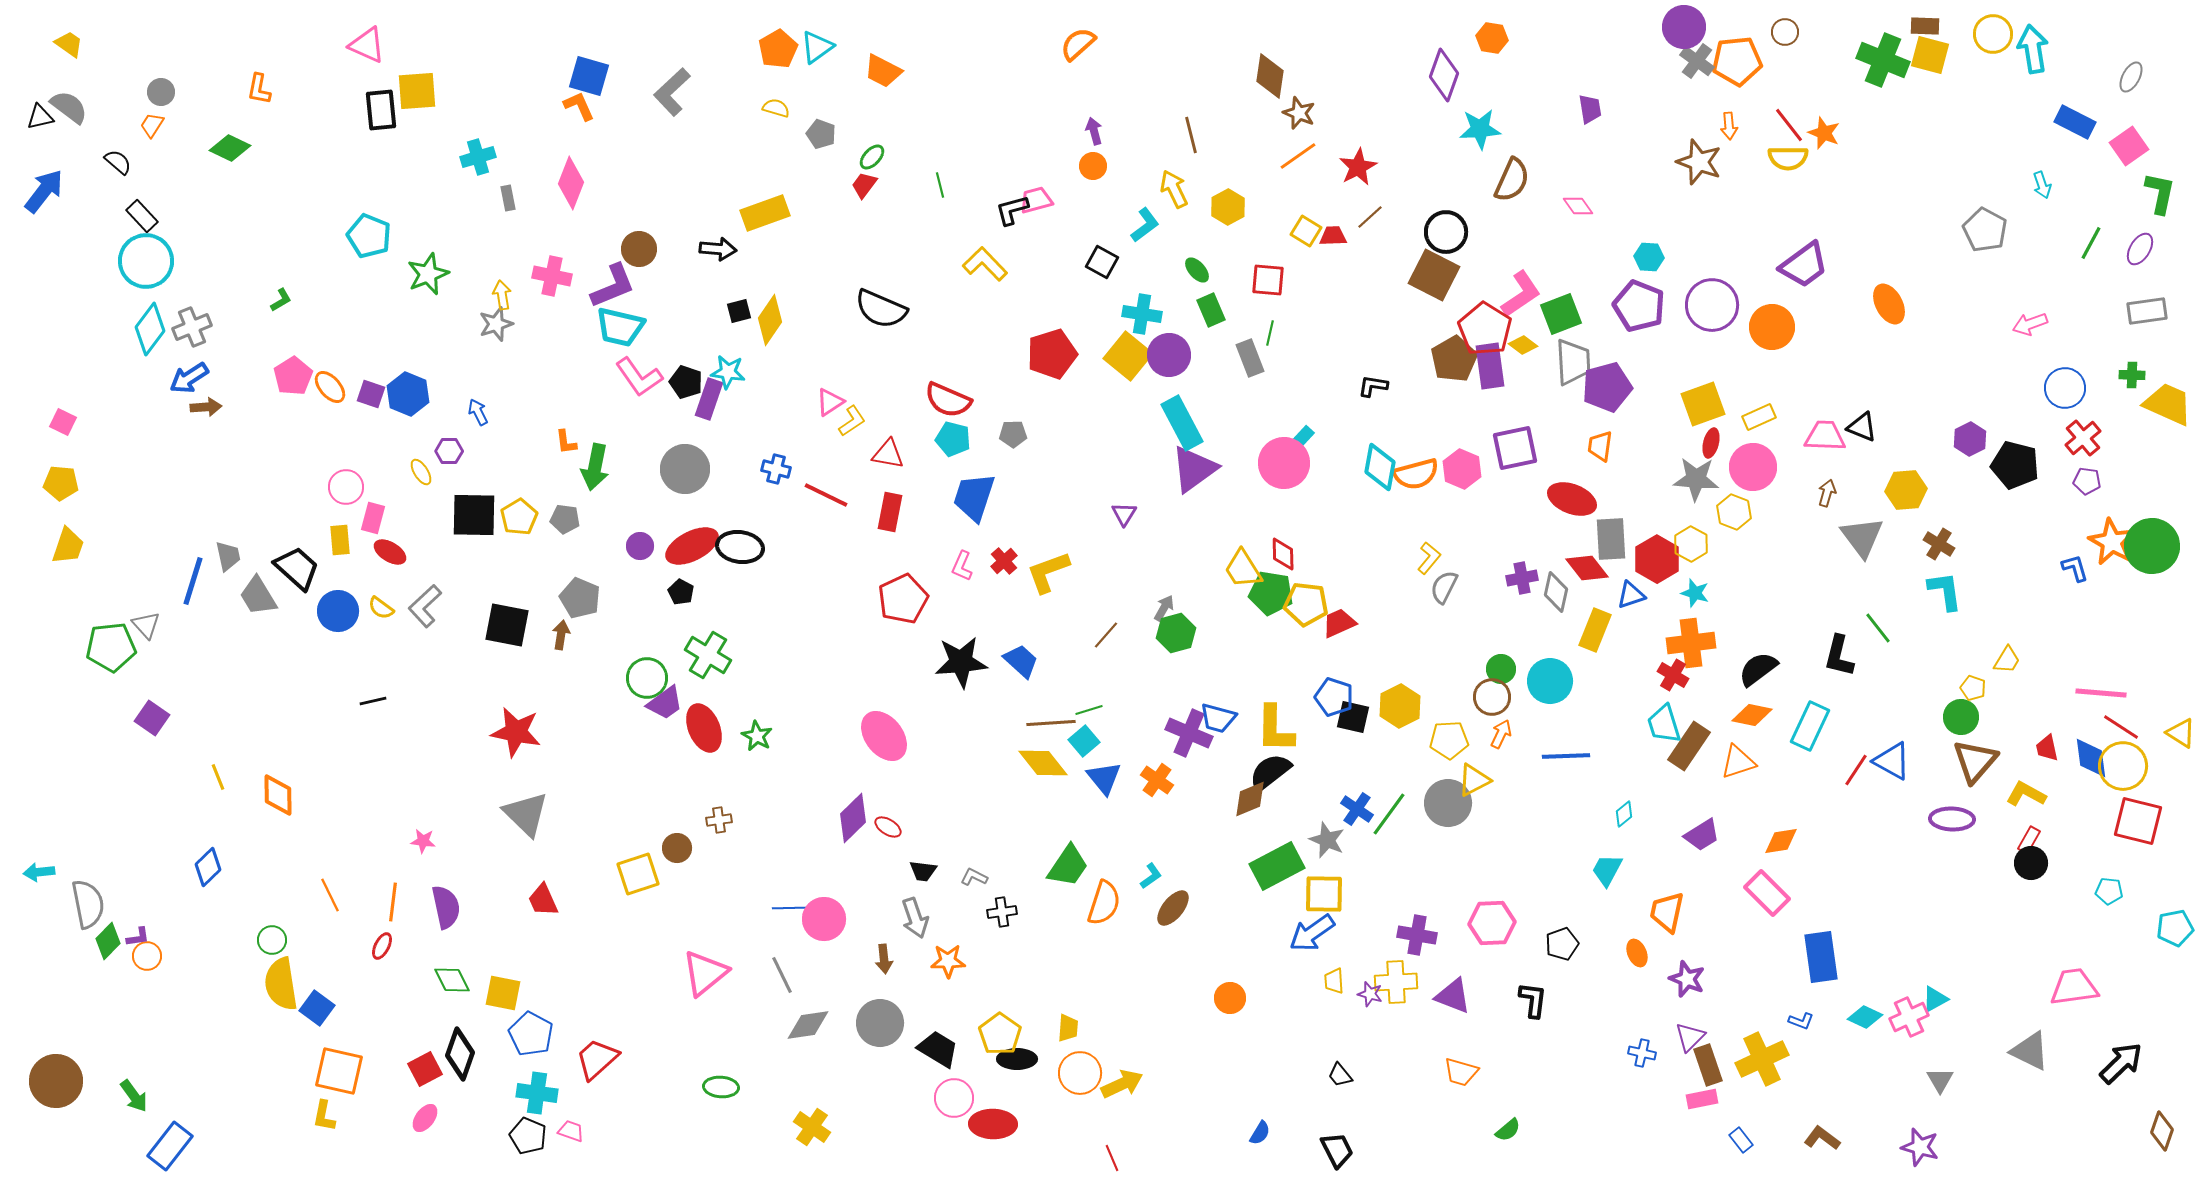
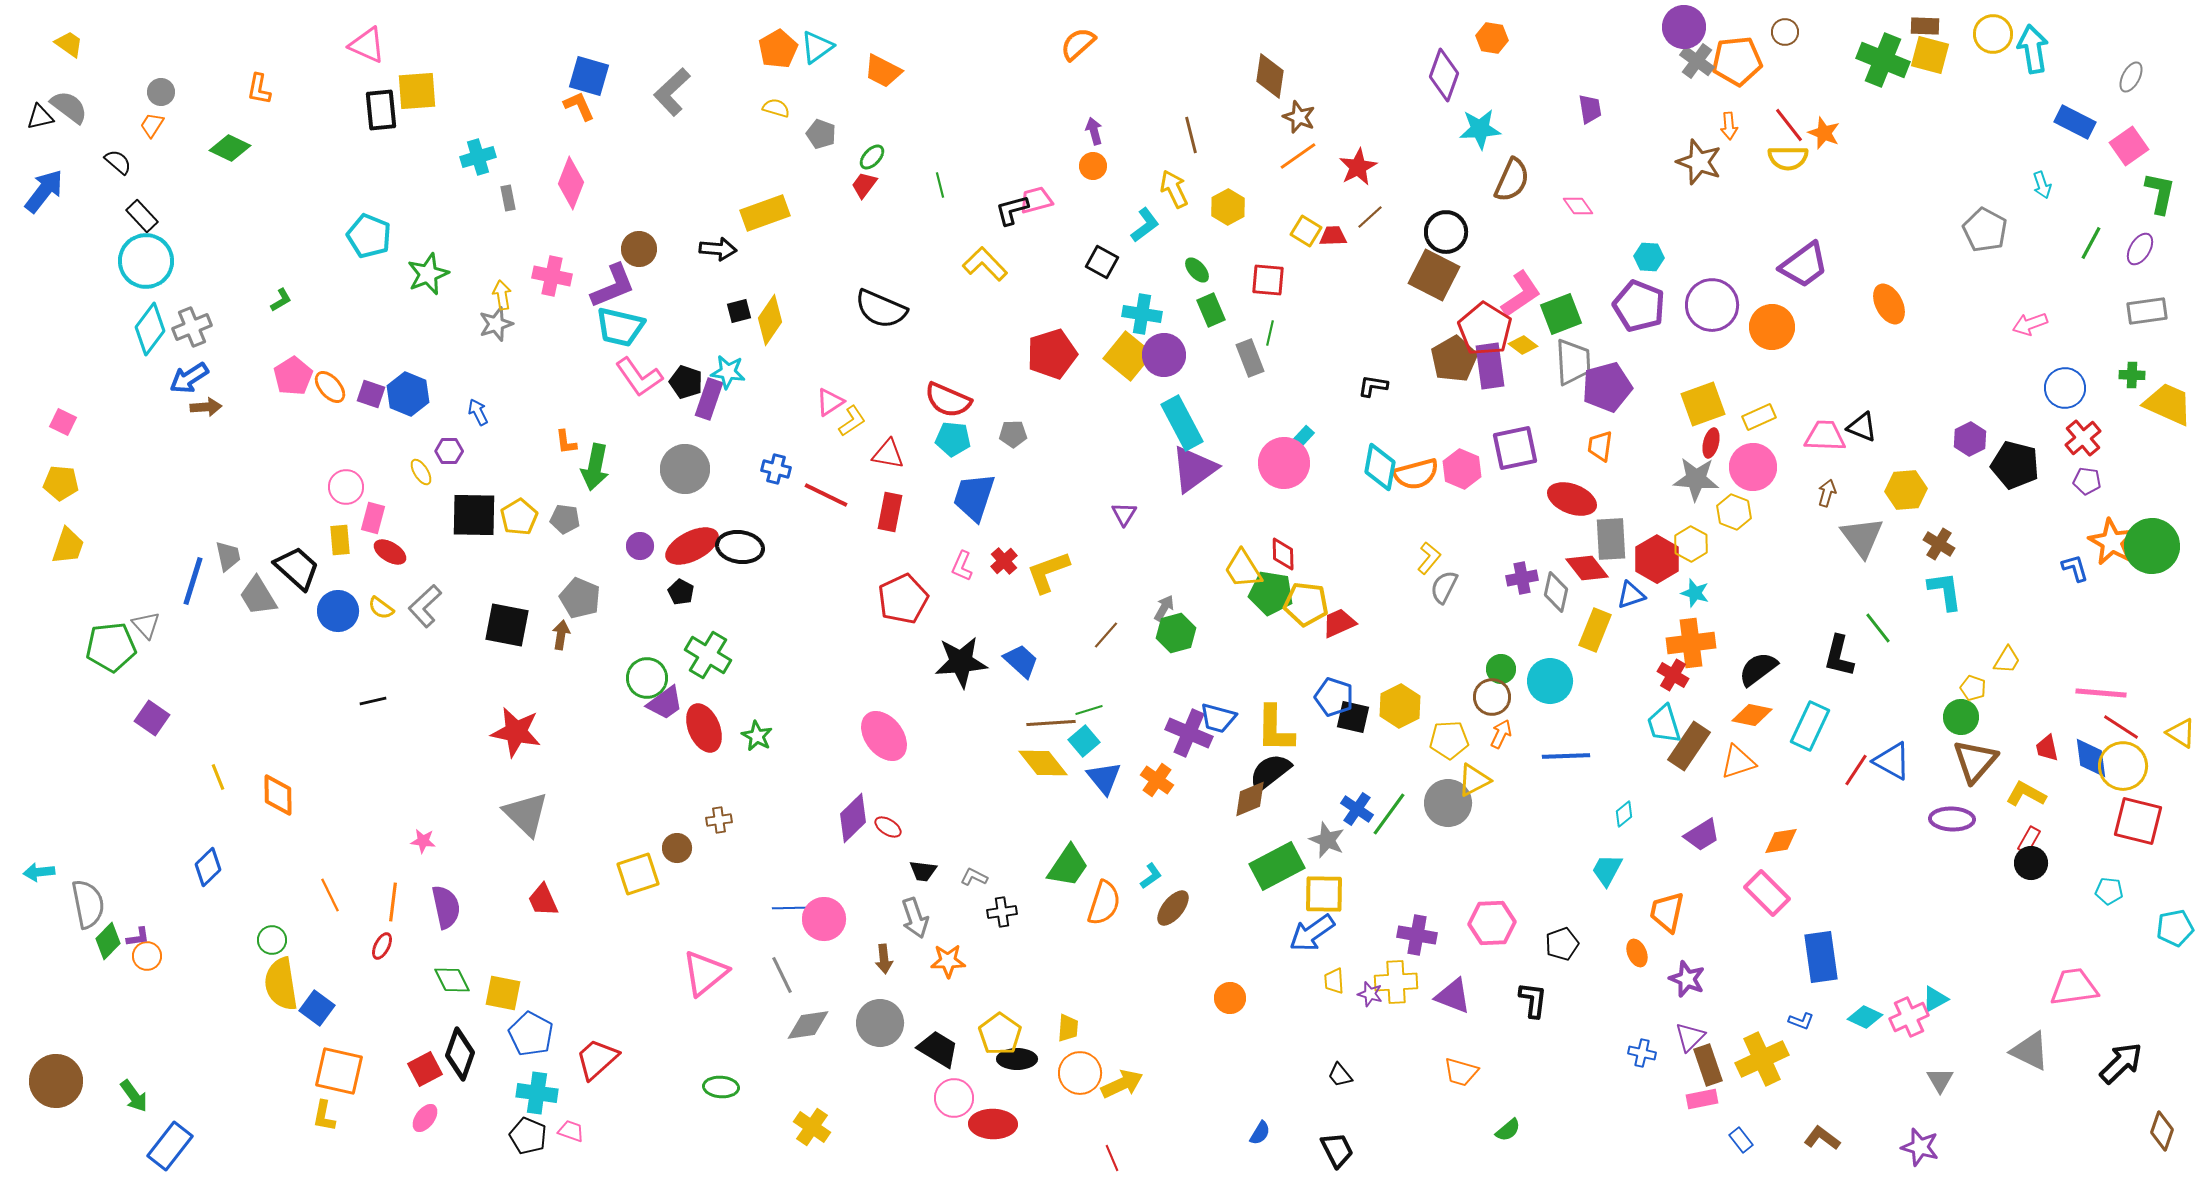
brown star at (1299, 113): moved 4 px down
purple circle at (1169, 355): moved 5 px left
cyan pentagon at (953, 439): rotated 8 degrees counterclockwise
